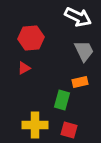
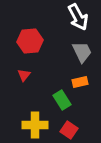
white arrow: rotated 36 degrees clockwise
red hexagon: moved 1 px left, 3 px down
gray trapezoid: moved 2 px left, 1 px down
red triangle: moved 7 px down; rotated 24 degrees counterclockwise
green rectangle: rotated 48 degrees counterclockwise
red square: rotated 18 degrees clockwise
